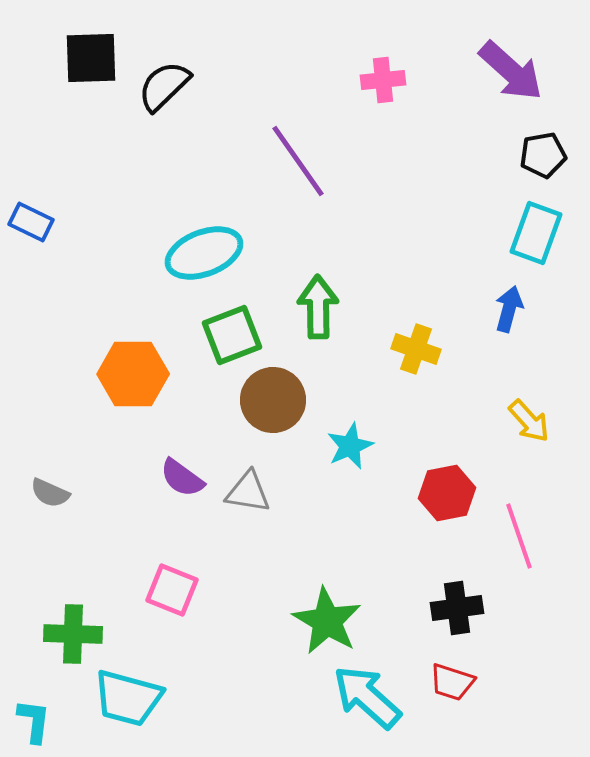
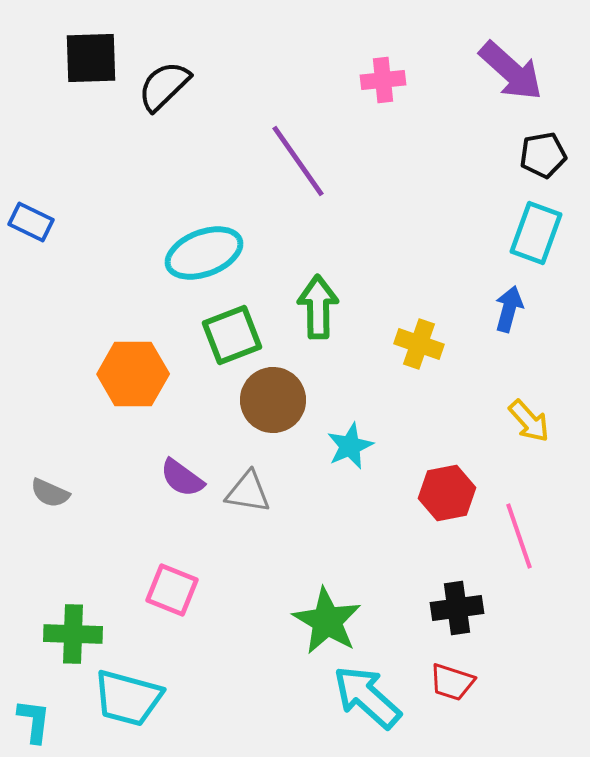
yellow cross: moved 3 px right, 5 px up
